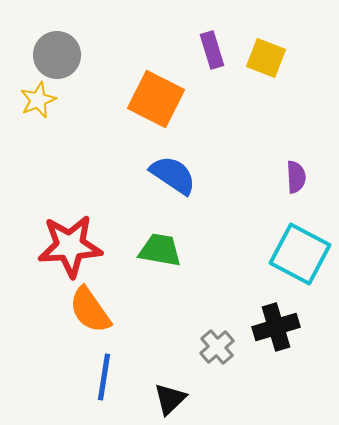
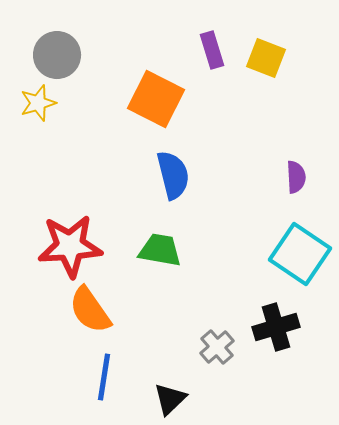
yellow star: moved 3 px down; rotated 6 degrees clockwise
blue semicircle: rotated 42 degrees clockwise
cyan square: rotated 6 degrees clockwise
